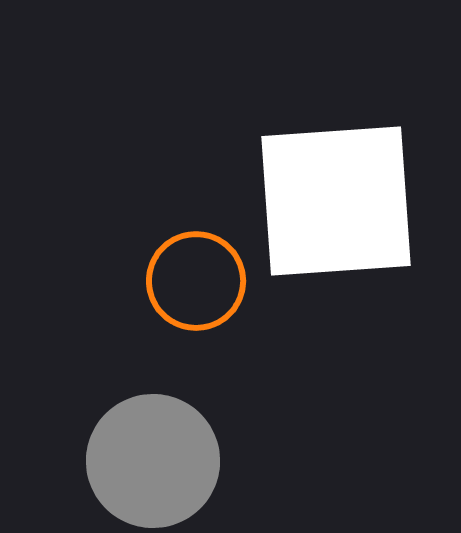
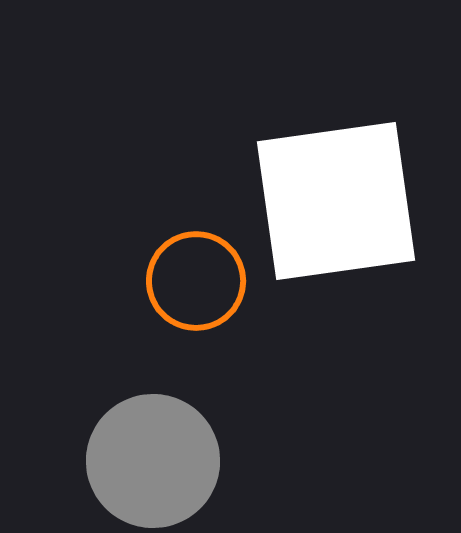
white square: rotated 4 degrees counterclockwise
